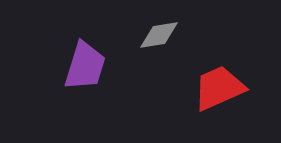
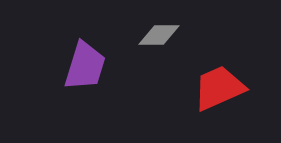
gray diamond: rotated 9 degrees clockwise
